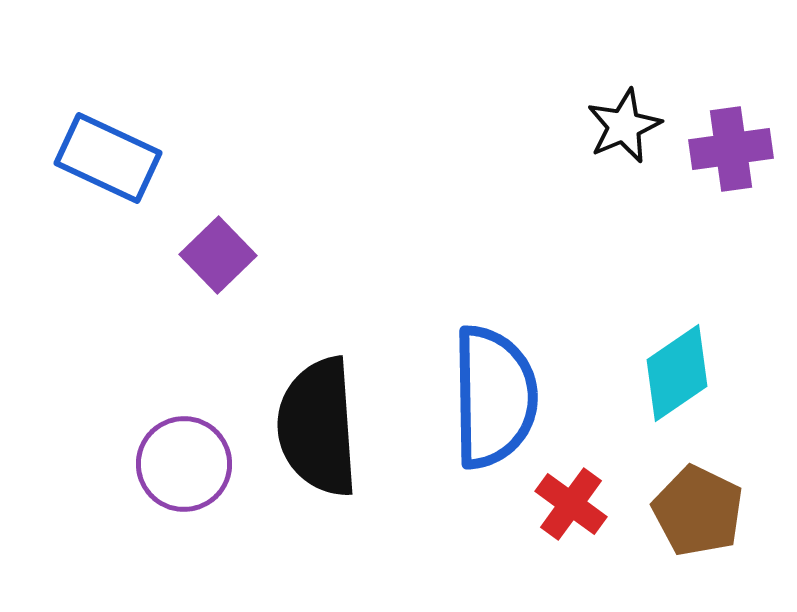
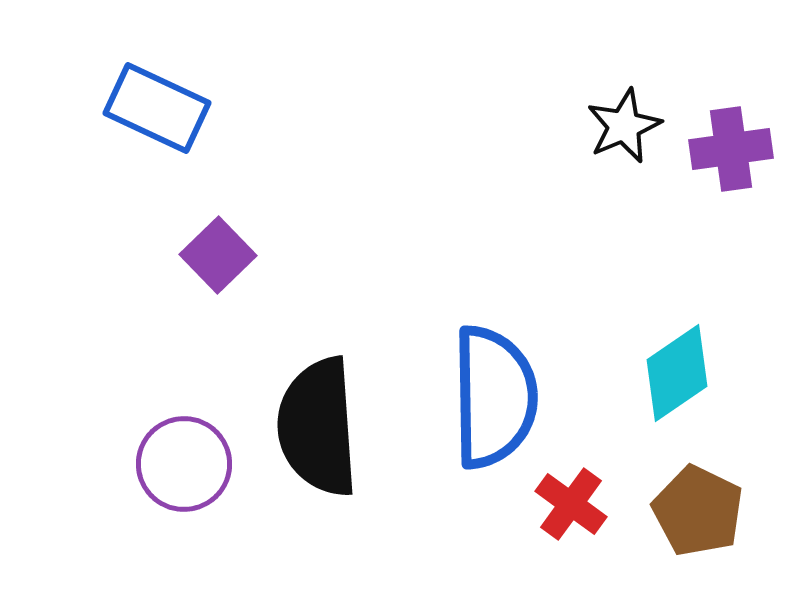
blue rectangle: moved 49 px right, 50 px up
